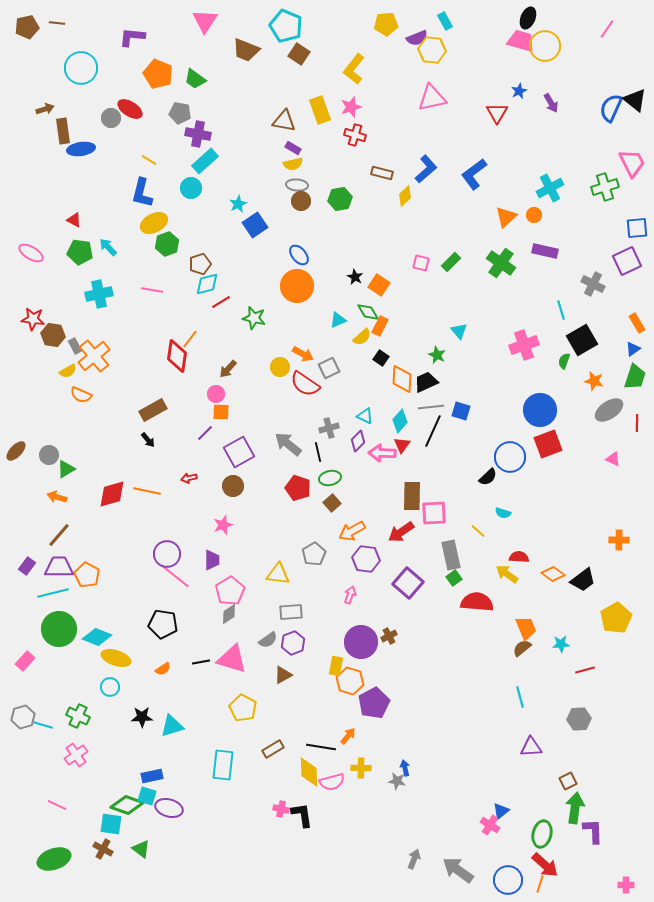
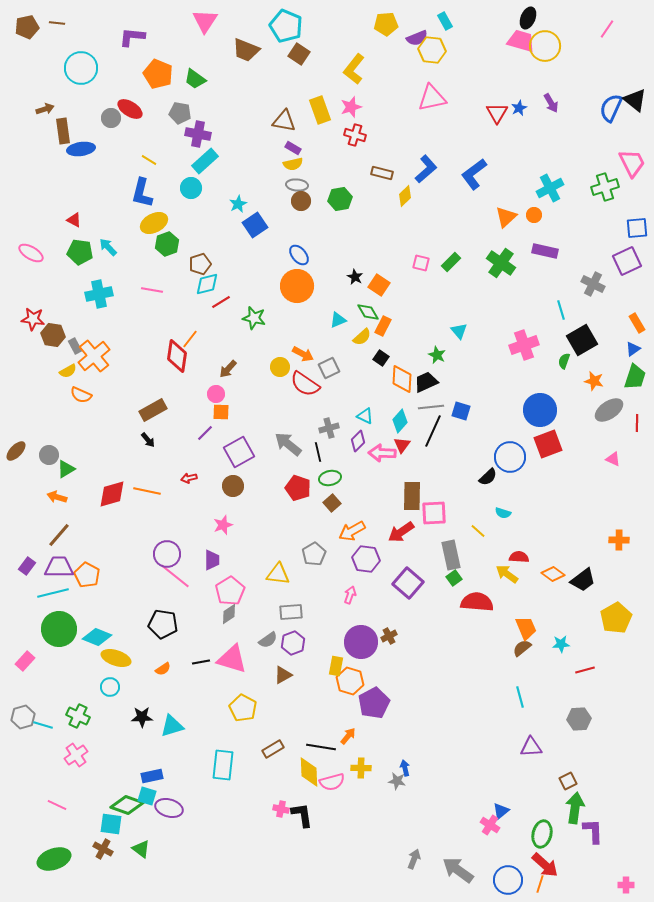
blue star at (519, 91): moved 17 px down
orange rectangle at (380, 326): moved 3 px right
